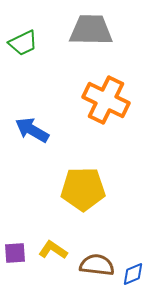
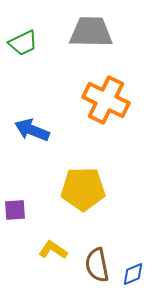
gray trapezoid: moved 2 px down
blue arrow: rotated 8 degrees counterclockwise
purple square: moved 43 px up
brown semicircle: rotated 108 degrees counterclockwise
